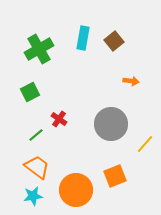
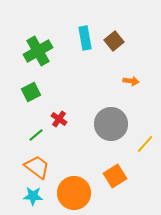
cyan rectangle: moved 2 px right; rotated 20 degrees counterclockwise
green cross: moved 1 px left, 2 px down
green square: moved 1 px right
orange square: rotated 10 degrees counterclockwise
orange circle: moved 2 px left, 3 px down
cyan star: rotated 12 degrees clockwise
